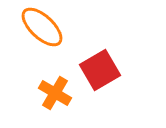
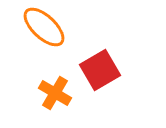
orange ellipse: moved 2 px right
